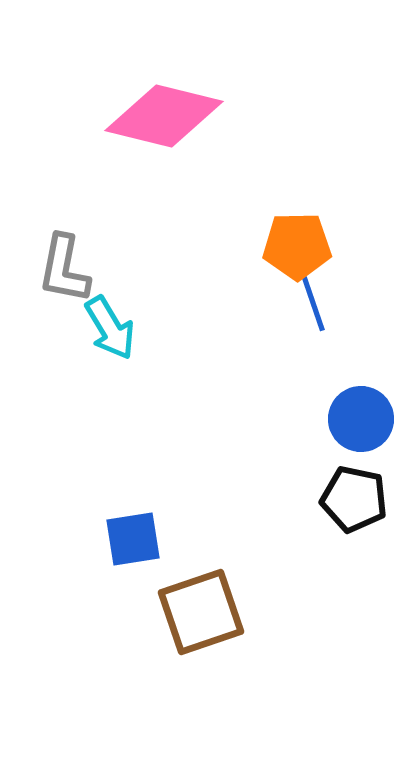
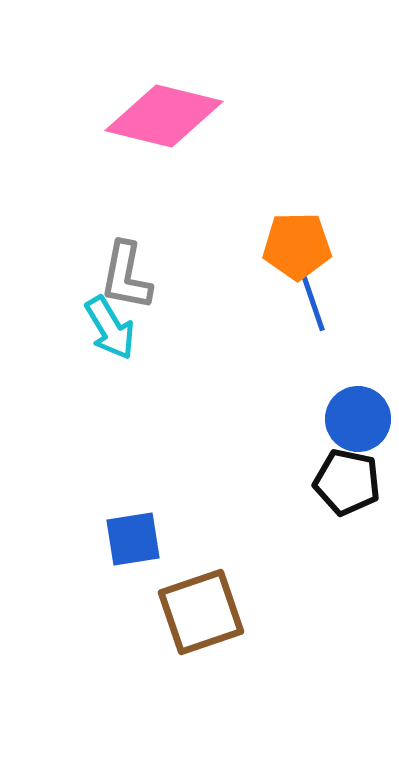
gray L-shape: moved 62 px right, 7 px down
blue circle: moved 3 px left
black pentagon: moved 7 px left, 17 px up
